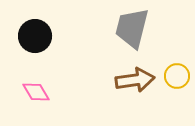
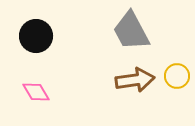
gray trapezoid: moved 1 px left, 3 px down; rotated 42 degrees counterclockwise
black circle: moved 1 px right
